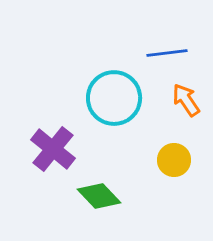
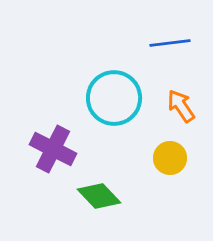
blue line: moved 3 px right, 10 px up
orange arrow: moved 5 px left, 6 px down
purple cross: rotated 12 degrees counterclockwise
yellow circle: moved 4 px left, 2 px up
